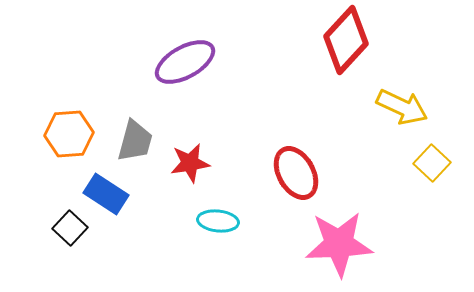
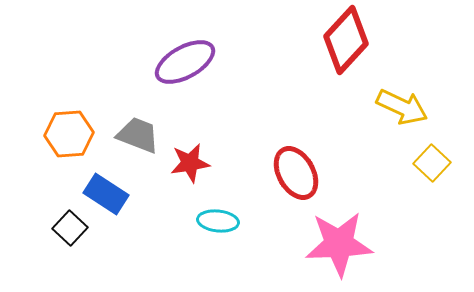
gray trapezoid: moved 3 px right, 6 px up; rotated 84 degrees counterclockwise
